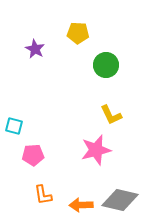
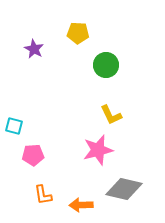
purple star: moved 1 px left
pink star: moved 2 px right
gray diamond: moved 4 px right, 11 px up
